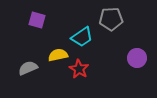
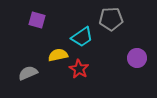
gray semicircle: moved 5 px down
